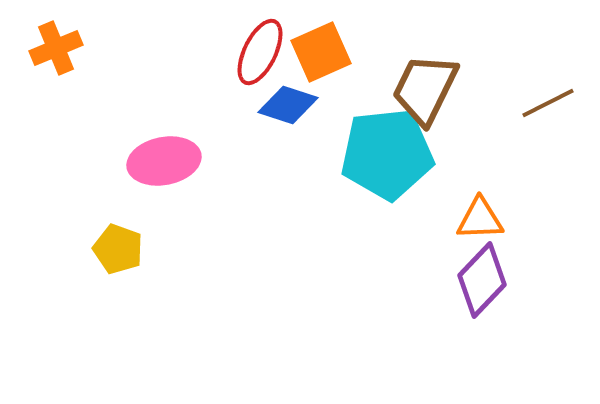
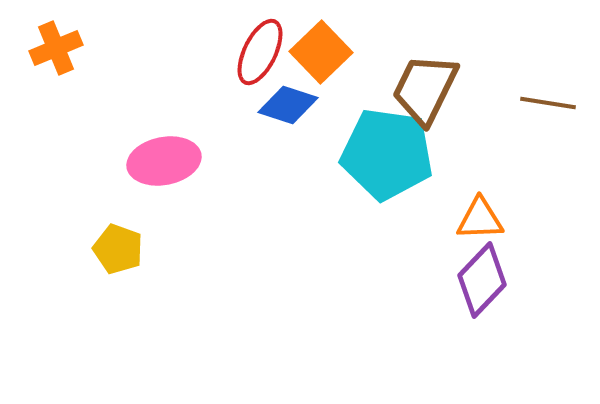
orange square: rotated 20 degrees counterclockwise
brown line: rotated 36 degrees clockwise
cyan pentagon: rotated 14 degrees clockwise
